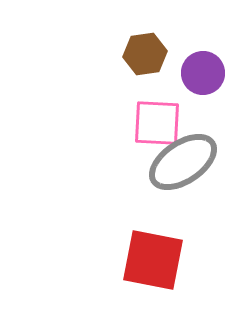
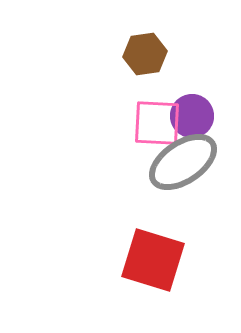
purple circle: moved 11 px left, 43 px down
red square: rotated 6 degrees clockwise
